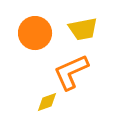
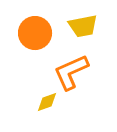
yellow trapezoid: moved 3 px up
